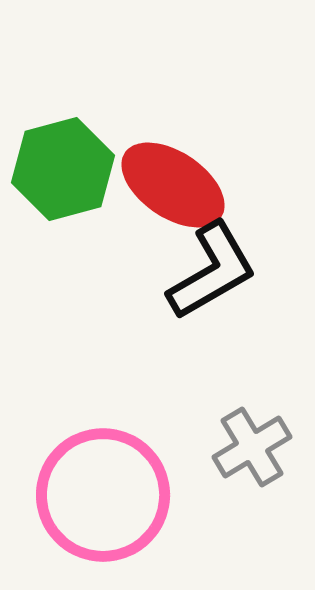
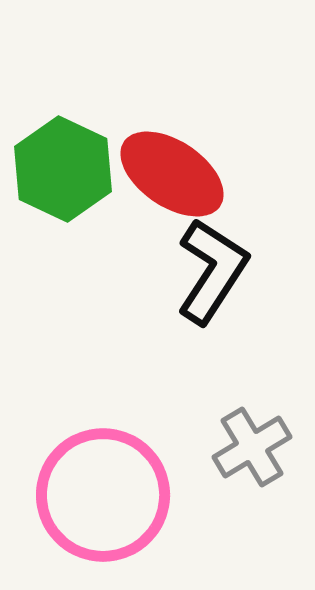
green hexagon: rotated 20 degrees counterclockwise
red ellipse: moved 1 px left, 11 px up
black L-shape: rotated 27 degrees counterclockwise
